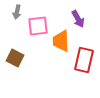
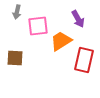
orange trapezoid: rotated 60 degrees clockwise
brown square: rotated 24 degrees counterclockwise
